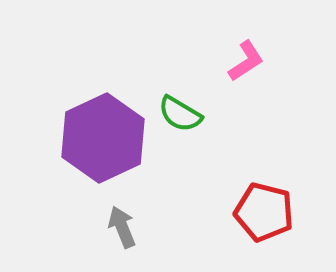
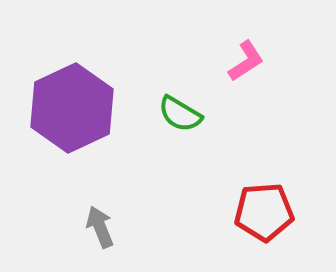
purple hexagon: moved 31 px left, 30 px up
red pentagon: rotated 18 degrees counterclockwise
gray arrow: moved 22 px left
